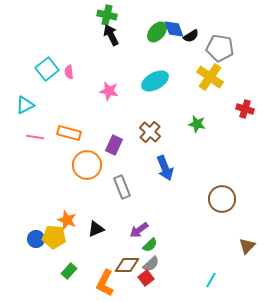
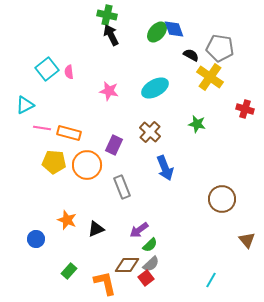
black semicircle: moved 19 px down; rotated 119 degrees counterclockwise
cyan ellipse: moved 7 px down
pink line: moved 7 px right, 9 px up
yellow pentagon: moved 75 px up
brown triangle: moved 6 px up; rotated 24 degrees counterclockwise
orange L-shape: rotated 140 degrees clockwise
